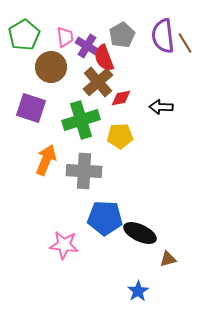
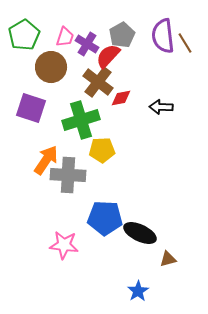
pink trapezoid: rotated 25 degrees clockwise
purple cross: moved 2 px up
red semicircle: moved 4 px right, 2 px up; rotated 64 degrees clockwise
brown cross: rotated 12 degrees counterclockwise
yellow pentagon: moved 18 px left, 14 px down
orange arrow: rotated 12 degrees clockwise
gray cross: moved 16 px left, 4 px down
